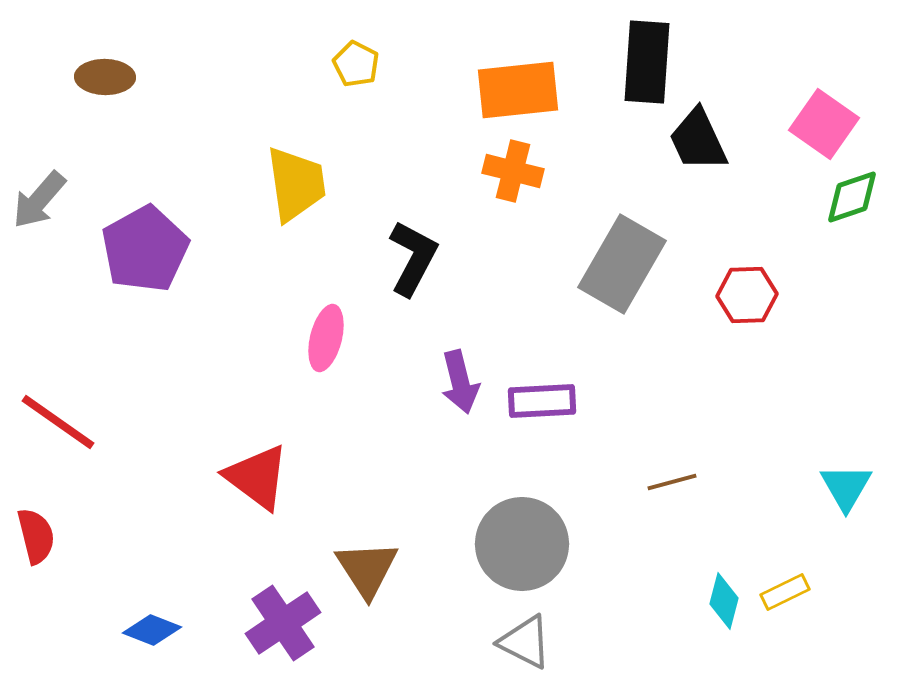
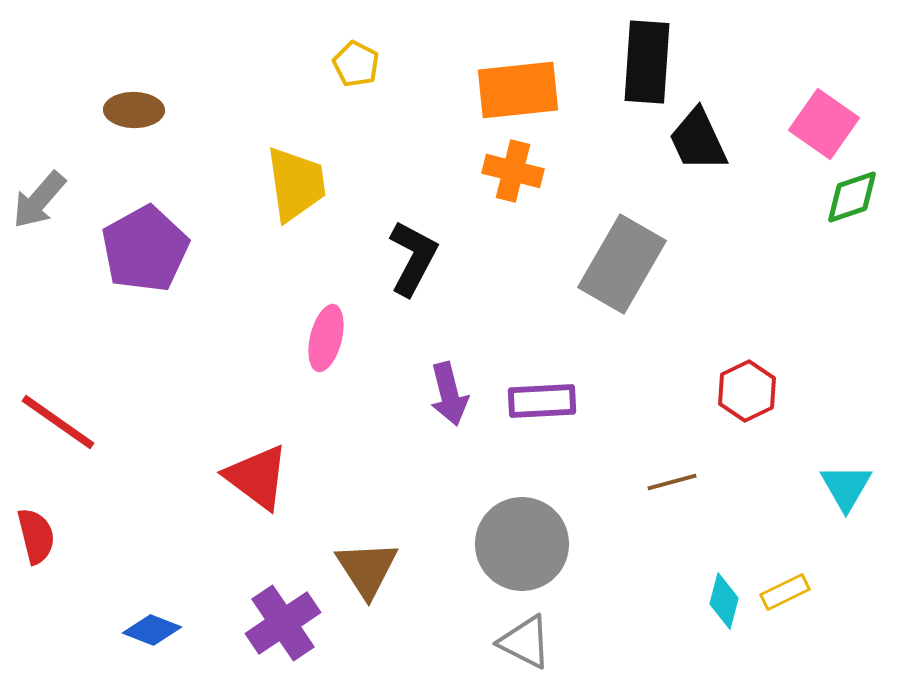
brown ellipse: moved 29 px right, 33 px down
red hexagon: moved 96 px down; rotated 24 degrees counterclockwise
purple arrow: moved 11 px left, 12 px down
